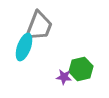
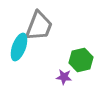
cyan ellipse: moved 5 px left
green hexagon: moved 9 px up
